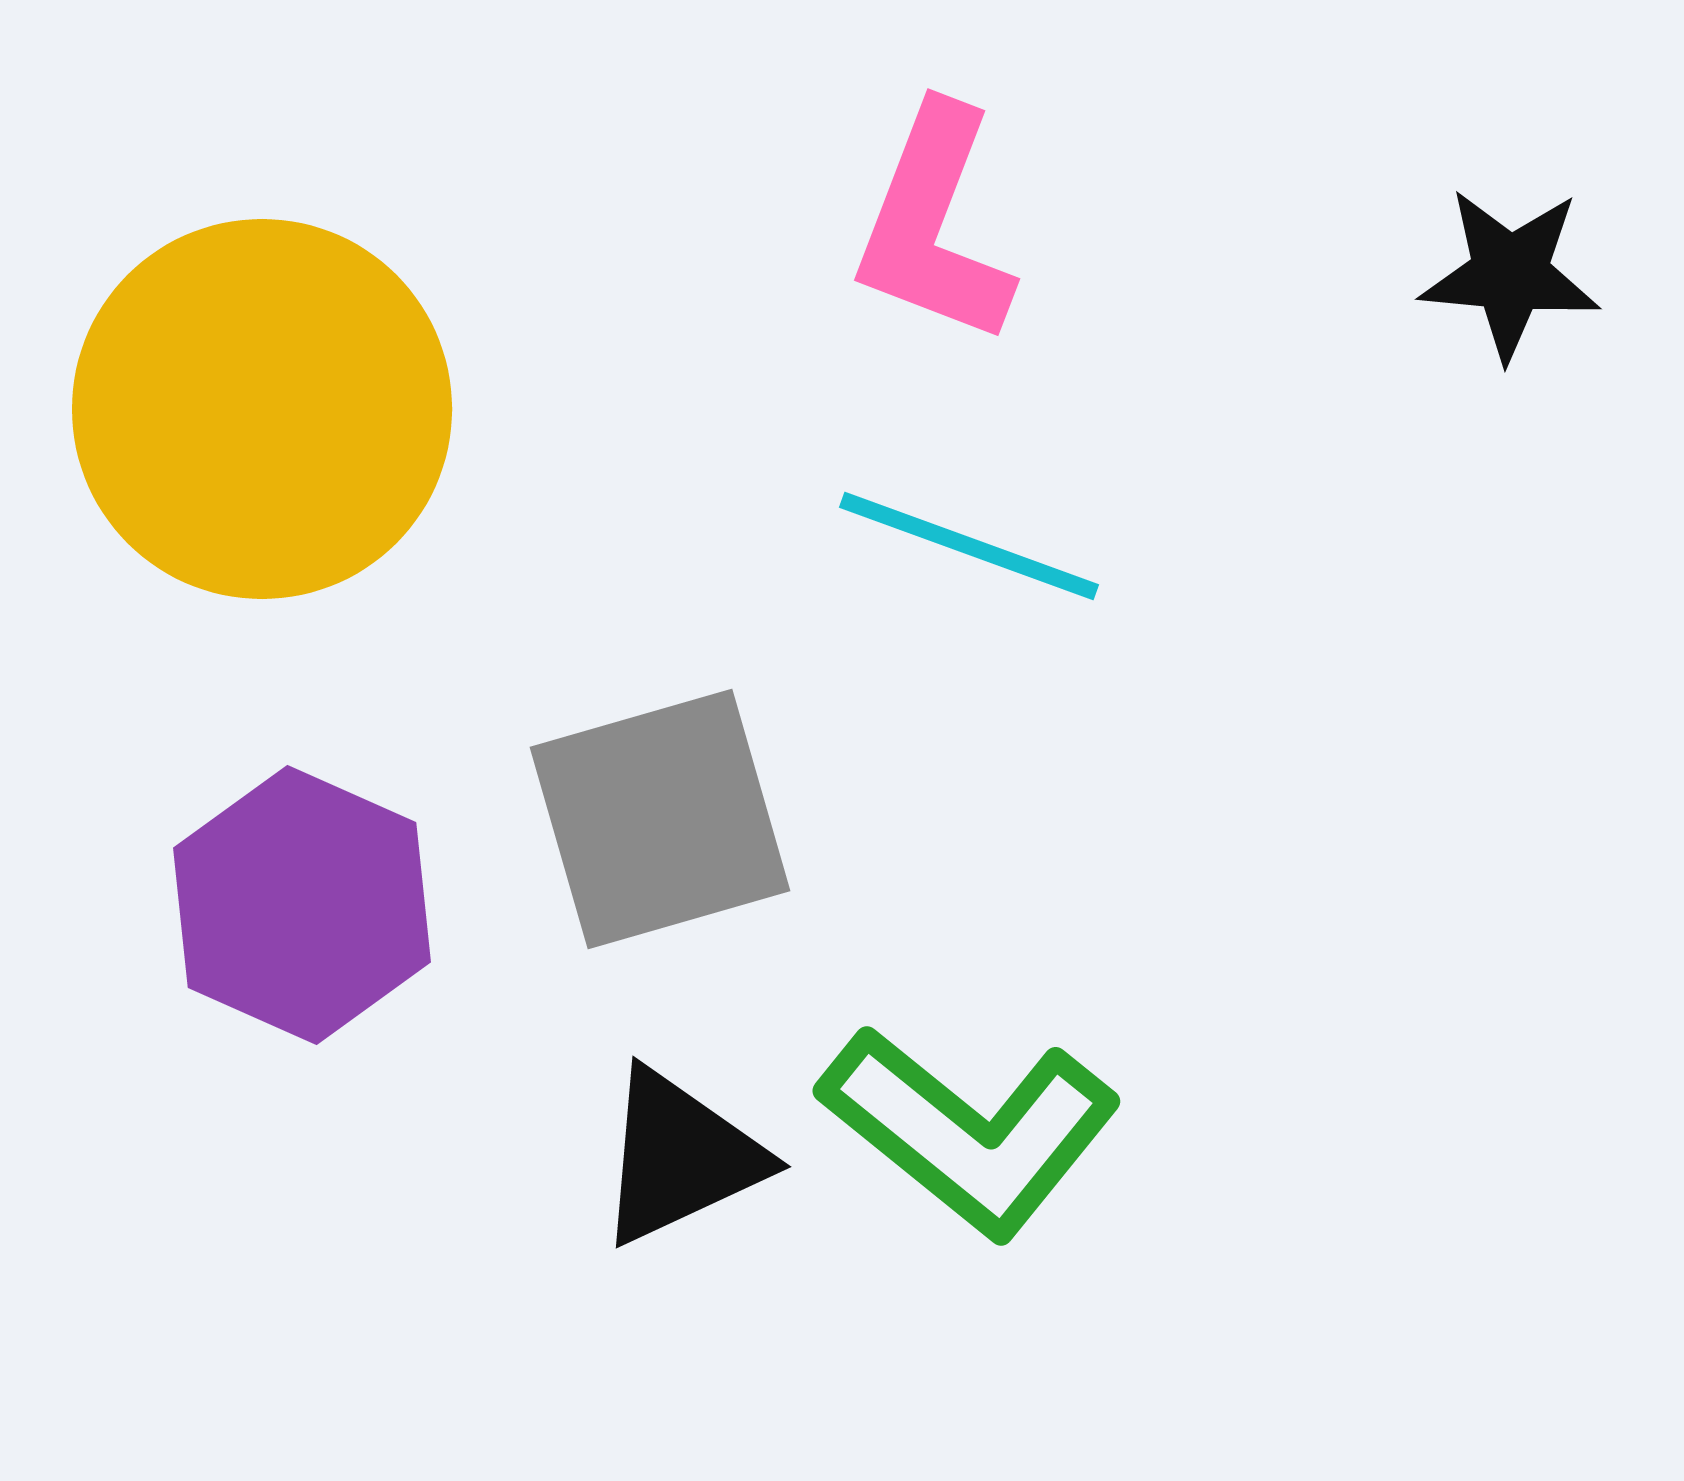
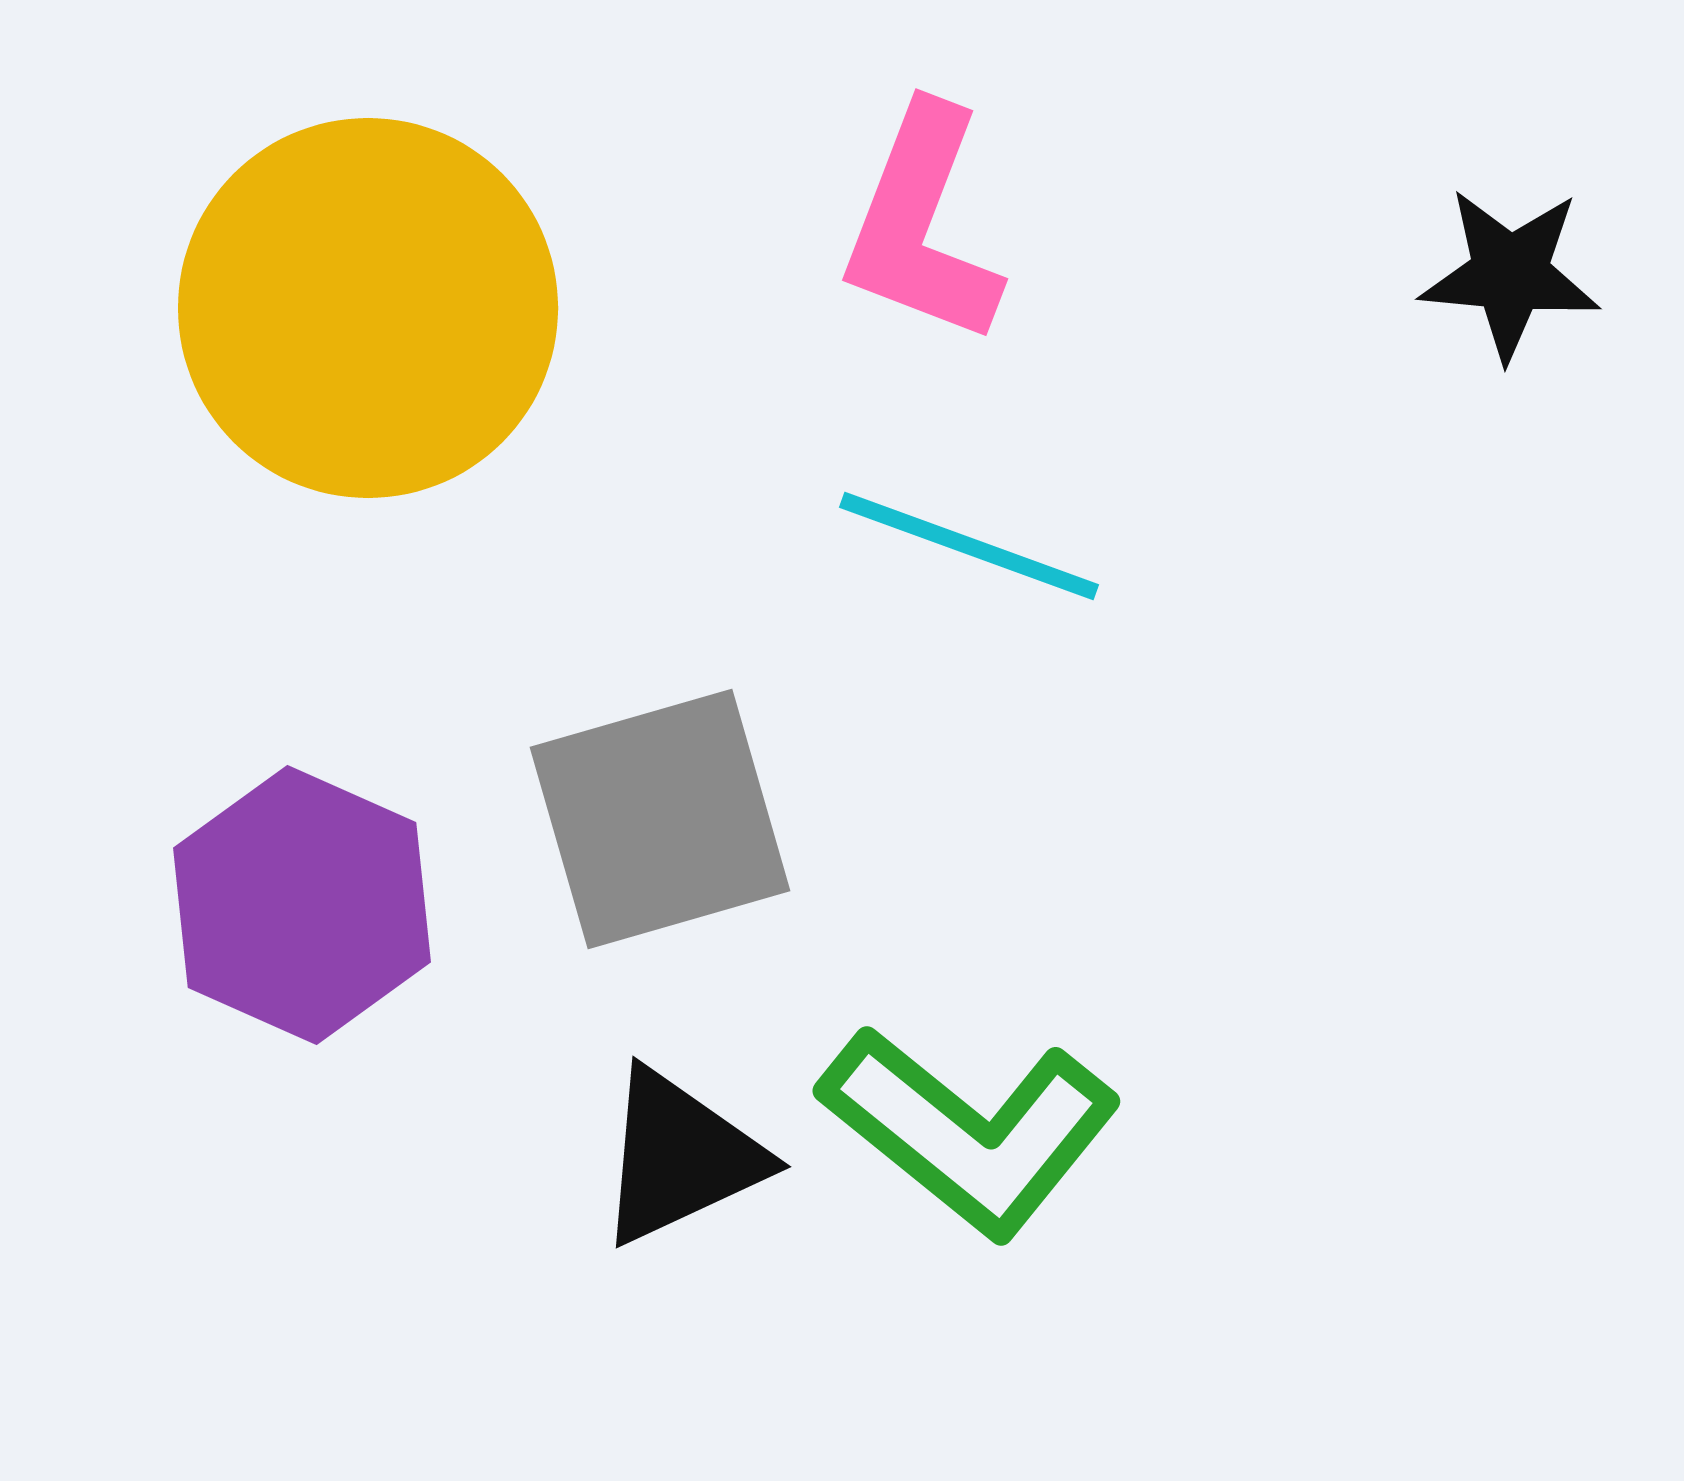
pink L-shape: moved 12 px left
yellow circle: moved 106 px right, 101 px up
